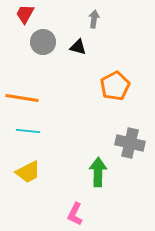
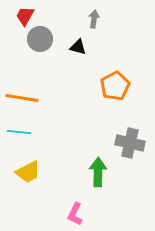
red trapezoid: moved 2 px down
gray circle: moved 3 px left, 3 px up
cyan line: moved 9 px left, 1 px down
